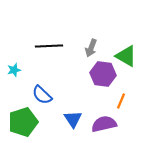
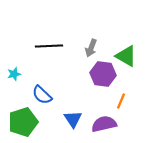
cyan star: moved 4 px down
